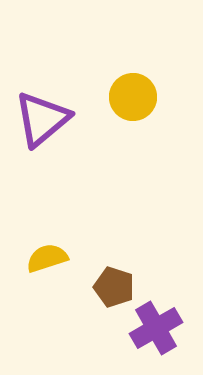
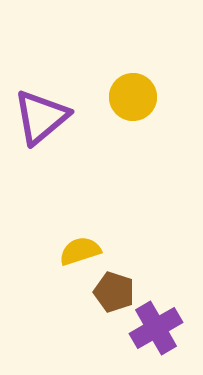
purple triangle: moved 1 px left, 2 px up
yellow semicircle: moved 33 px right, 7 px up
brown pentagon: moved 5 px down
